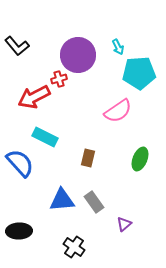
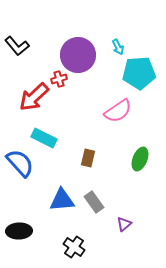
red arrow: rotated 16 degrees counterclockwise
cyan rectangle: moved 1 px left, 1 px down
